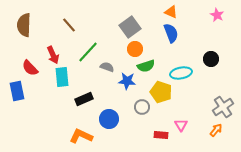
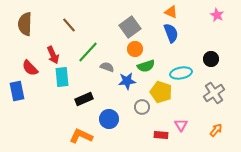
brown semicircle: moved 1 px right, 1 px up
blue star: rotated 12 degrees counterclockwise
gray cross: moved 9 px left, 14 px up
